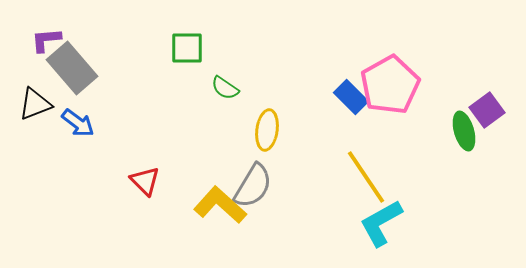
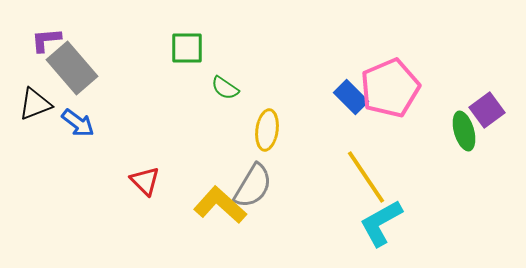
pink pentagon: moved 3 px down; rotated 6 degrees clockwise
